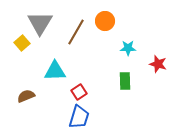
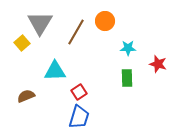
green rectangle: moved 2 px right, 3 px up
